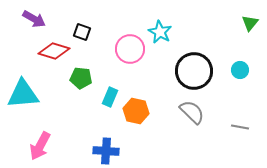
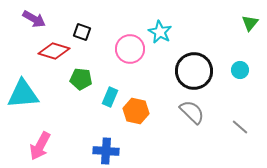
green pentagon: moved 1 px down
gray line: rotated 30 degrees clockwise
